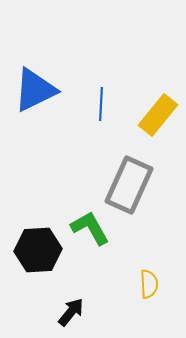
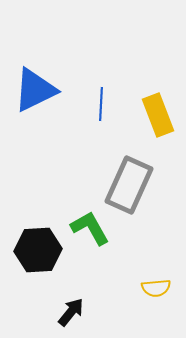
yellow rectangle: rotated 60 degrees counterclockwise
yellow semicircle: moved 7 px right, 4 px down; rotated 88 degrees clockwise
